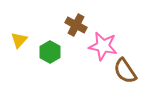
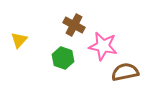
brown cross: moved 2 px left
green hexagon: moved 13 px right, 6 px down; rotated 10 degrees counterclockwise
brown semicircle: moved 1 px down; rotated 112 degrees clockwise
